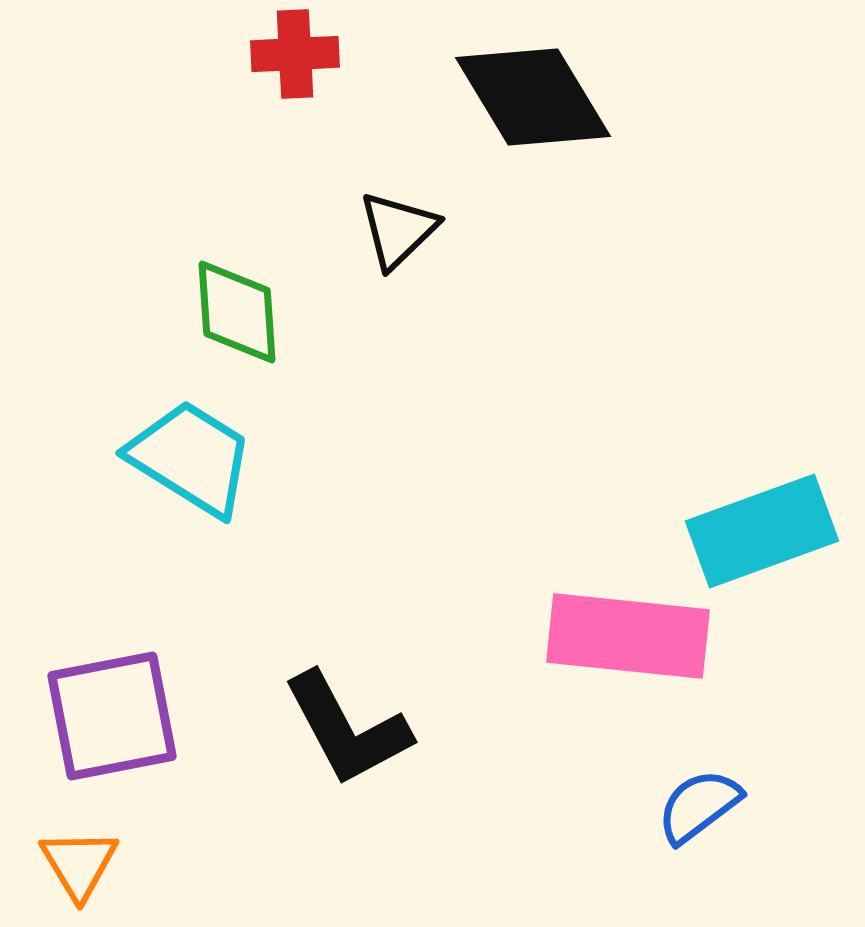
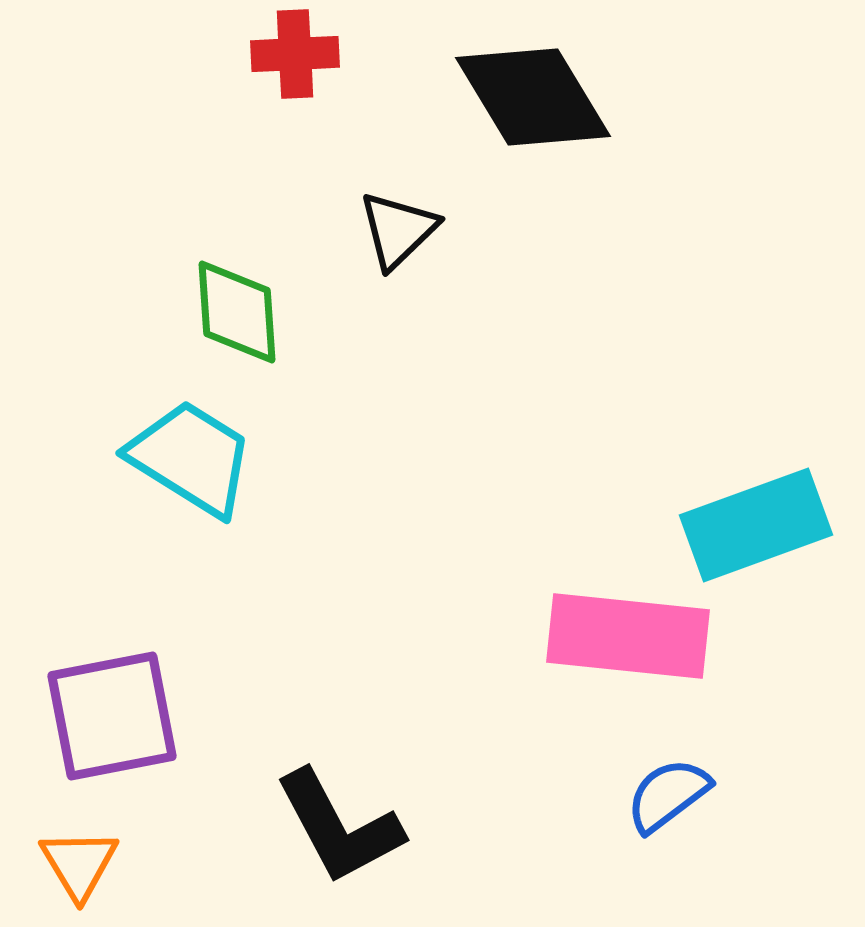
cyan rectangle: moved 6 px left, 6 px up
black L-shape: moved 8 px left, 98 px down
blue semicircle: moved 31 px left, 11 px up
